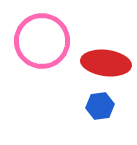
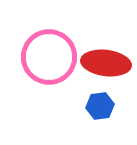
pink circle: moved 7 px right, 16 px down
